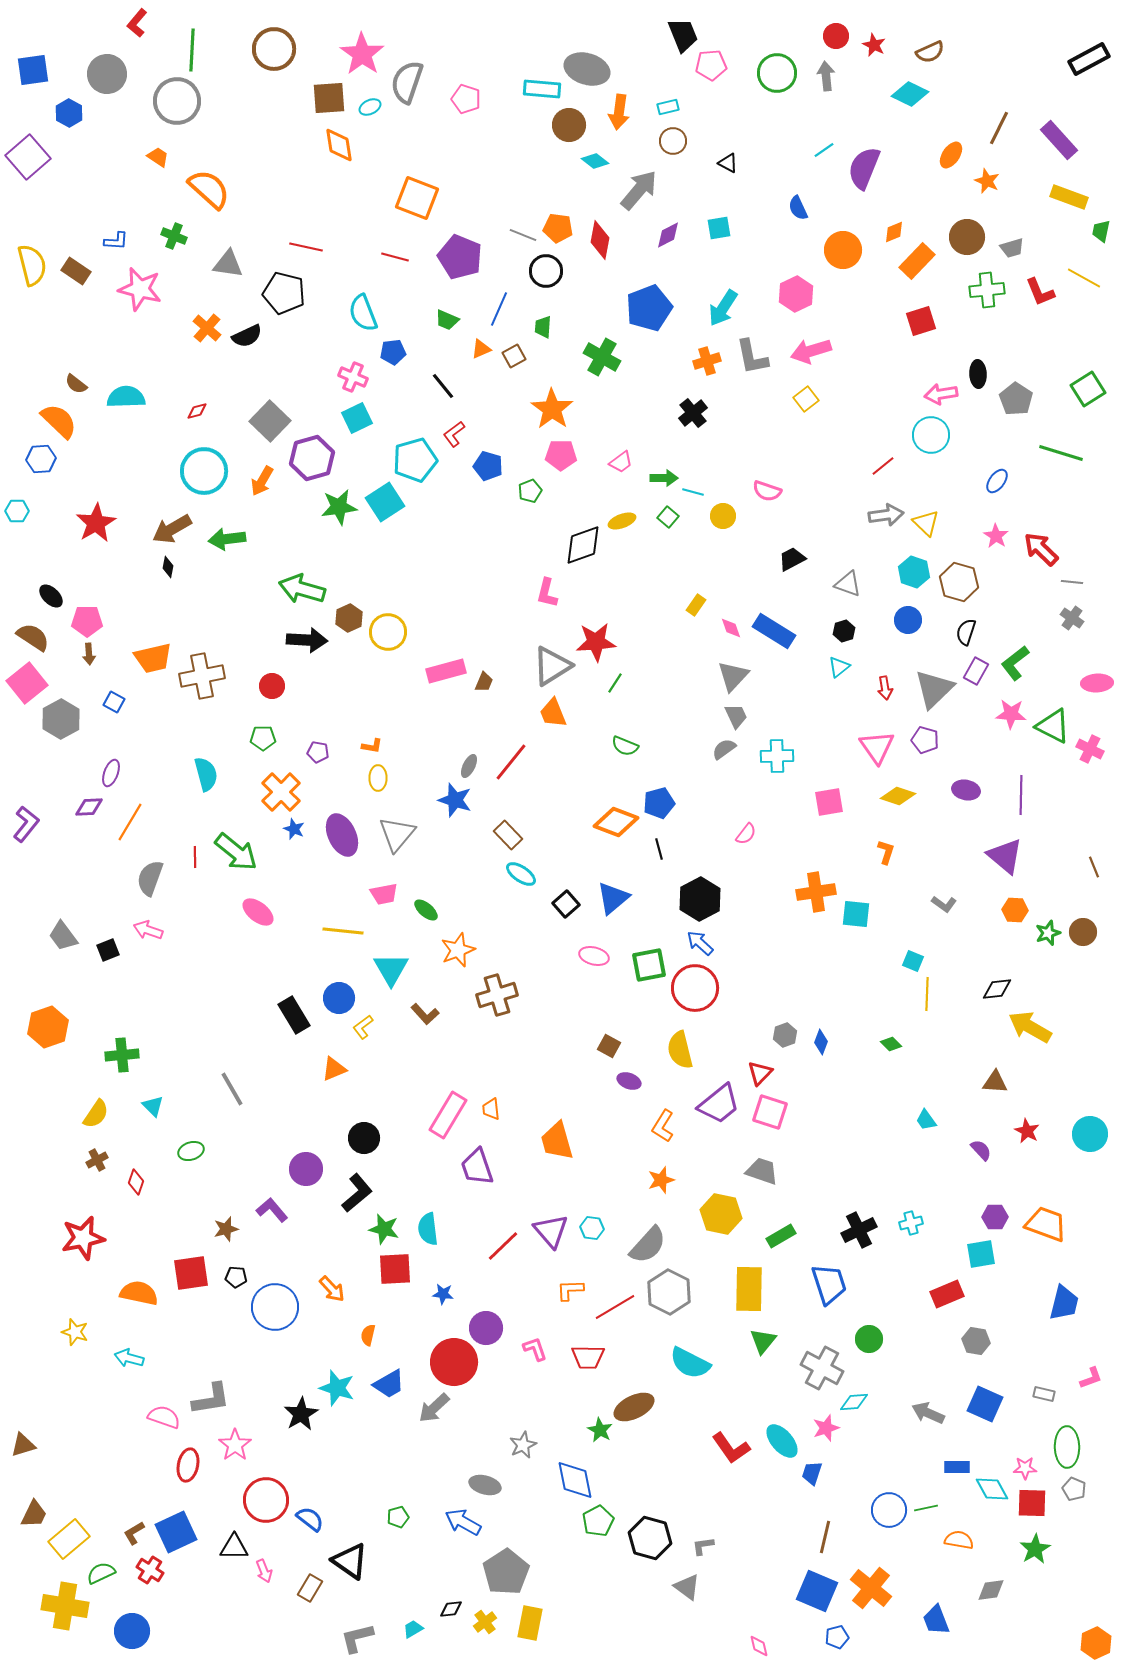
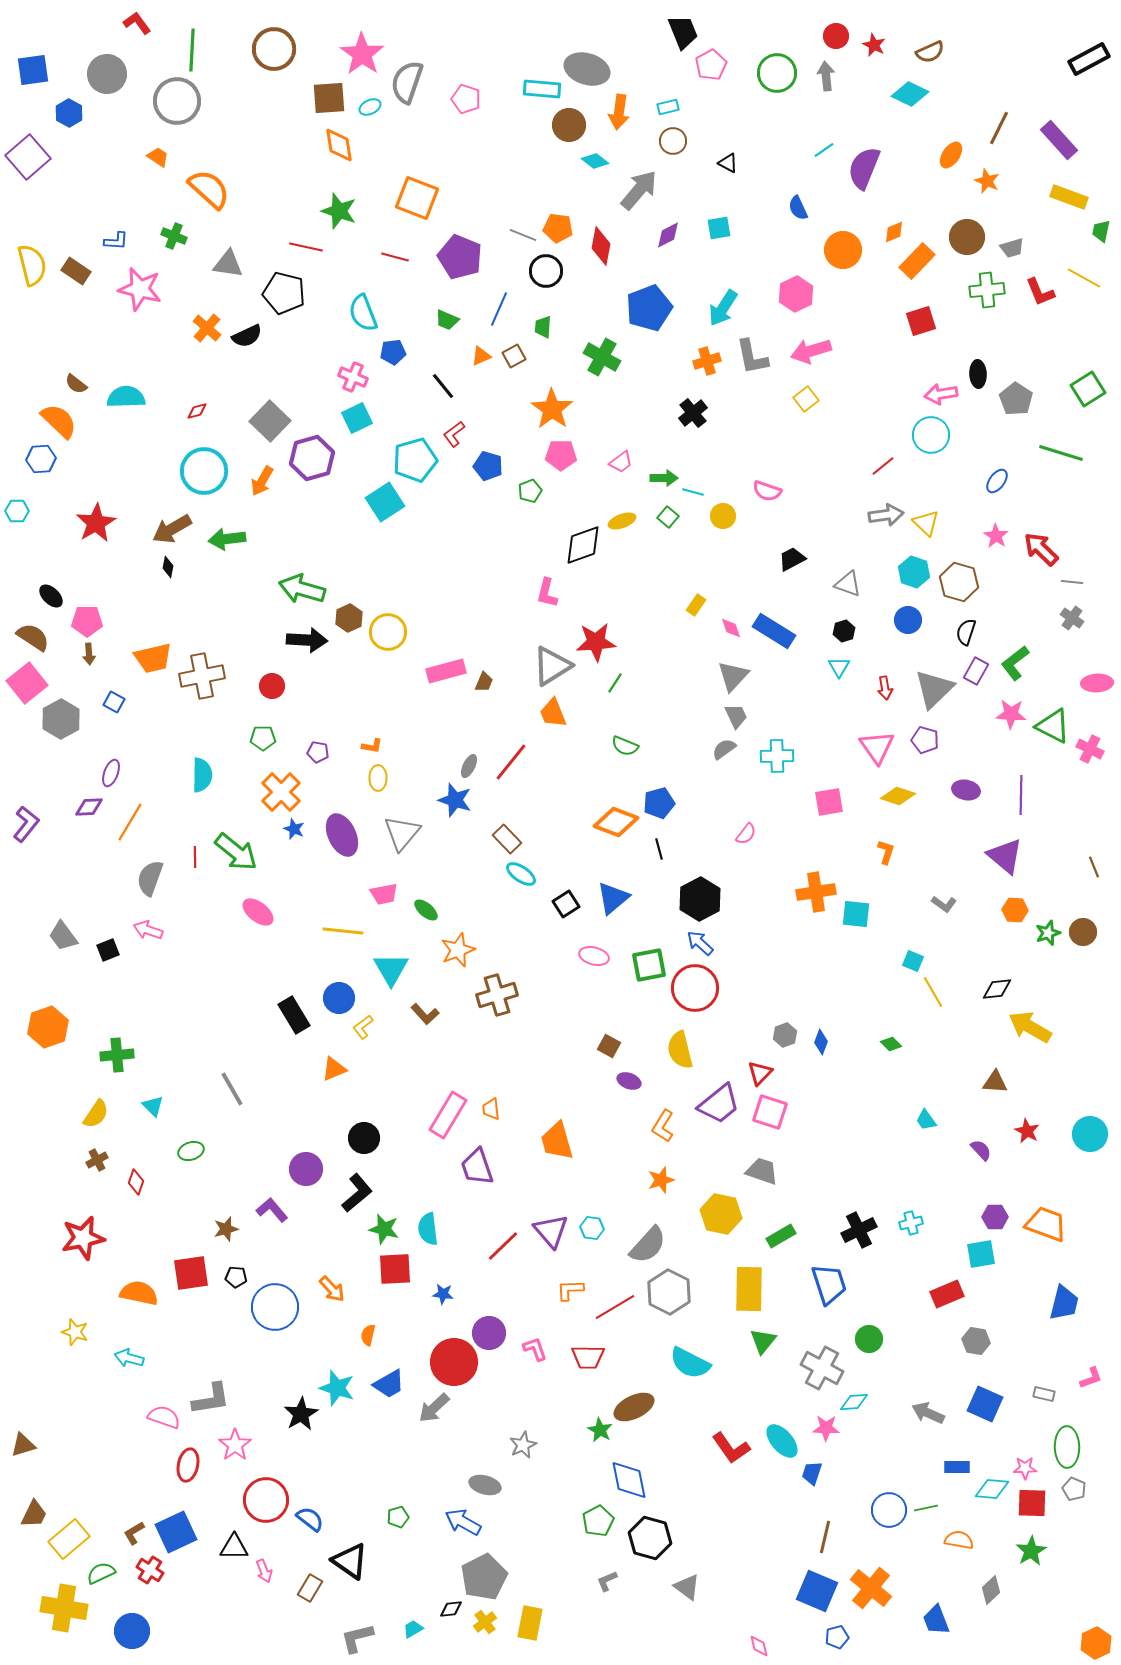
red L-shape at (137, 23): rotated 104 degrees clockwise
black trapezoid at (683, 35): moved 3 px up
pink pentagon at (711, 65): rotated 24 degrees counterclockwise
red diamond at (600, 240): moved 1 px right, 6 px down
orange triangle at (481, 349): moved 7 px down
green star at (339, 507): moved 296 px up; rotated 27 degrees clockwise
cyan triangle at (839, 667): rotated 20 degrees counterclockwise
cyan semicircle at (206, 774): moved 4 px left, 1 px down; rotated 16 degrees clockwise
gray triangle at (397, 834): moved 5 px right, 1 px up
brown rectangle at (508, 835): moved 1 px left, 4 px down
black square at (566, 904): rotated 8 degrees clockwise
yellow line at (927, 994): moved 6 px right, 2 px up; rotated 32 degrees counterclockwise
green cross at (122, 1055): moved 5 px left
purple circle at (486, 1328): moved 3 px right, 5 px down
pink star at (826, 1428): rotated 20 degrees clockwise
blue diamond at (575, 1480): moved 54 px right
cyan diamond at (992, 1489): rotated 56 degrees counterclockwise
gray L-shape at (703, 1546): moved 96 px left, 35 px down; rotated 15 degrees counterclockwise
green star at (1035, 1549): moved 4 px left, 2 px down
gray pentagon at (506, 1572): moved 22 px left, 5 px down; rotated 6 degrees clockwise
gray diamond at (991, 1590): rotated 36 degrees counterclockwise
yellow cross at (65, 1606): moved 1 px left, 2 px down
